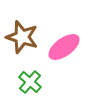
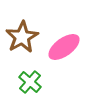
brown star: rotated 24 degrees clockwise
